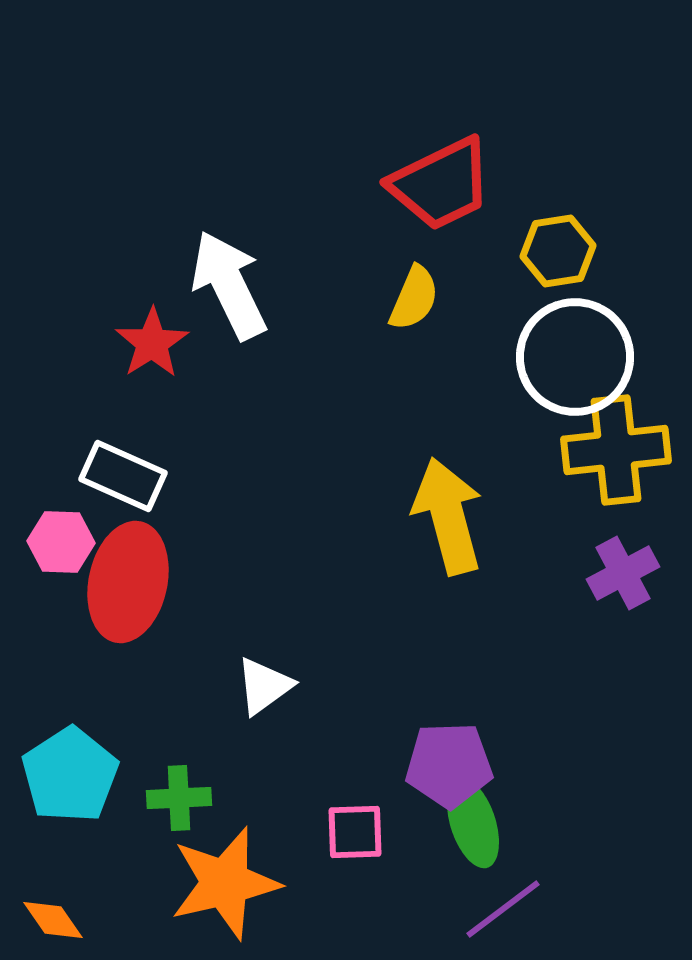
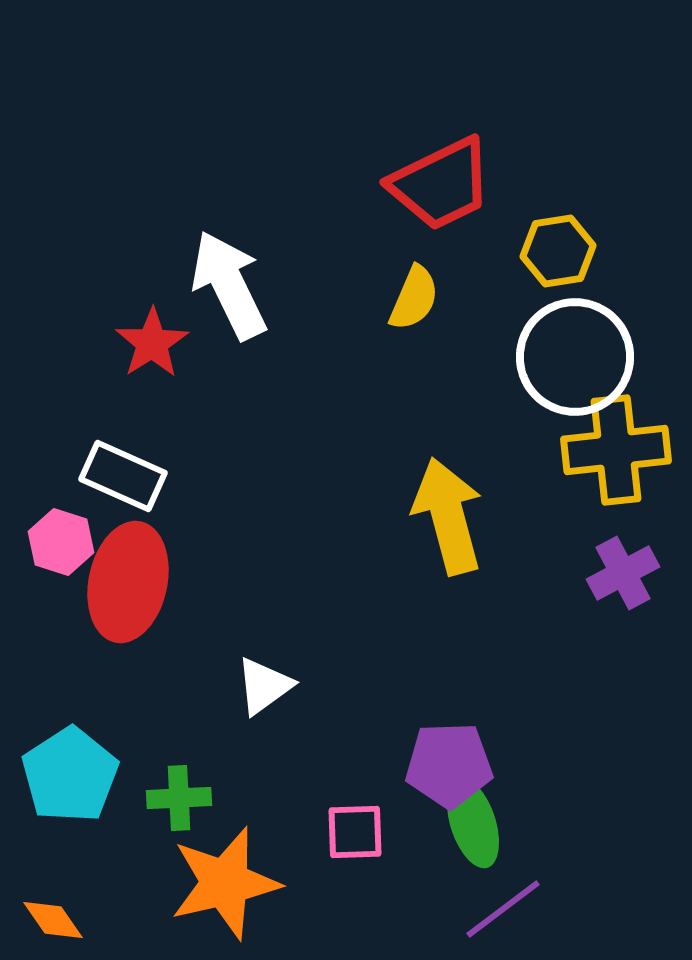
pink hexagon: rotated 16 degrees clockwise
